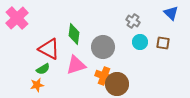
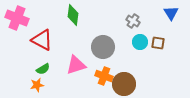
blue triangle: rotated 14 degrees clockwise
pink cross: rotated 25 degrees counterclockwise
green diamond: moved 1 px left, 19 px up
brown square: moved 5 px left
red triangle: moved 7 px left, 9 px up
brown circle: moved 7 px right
